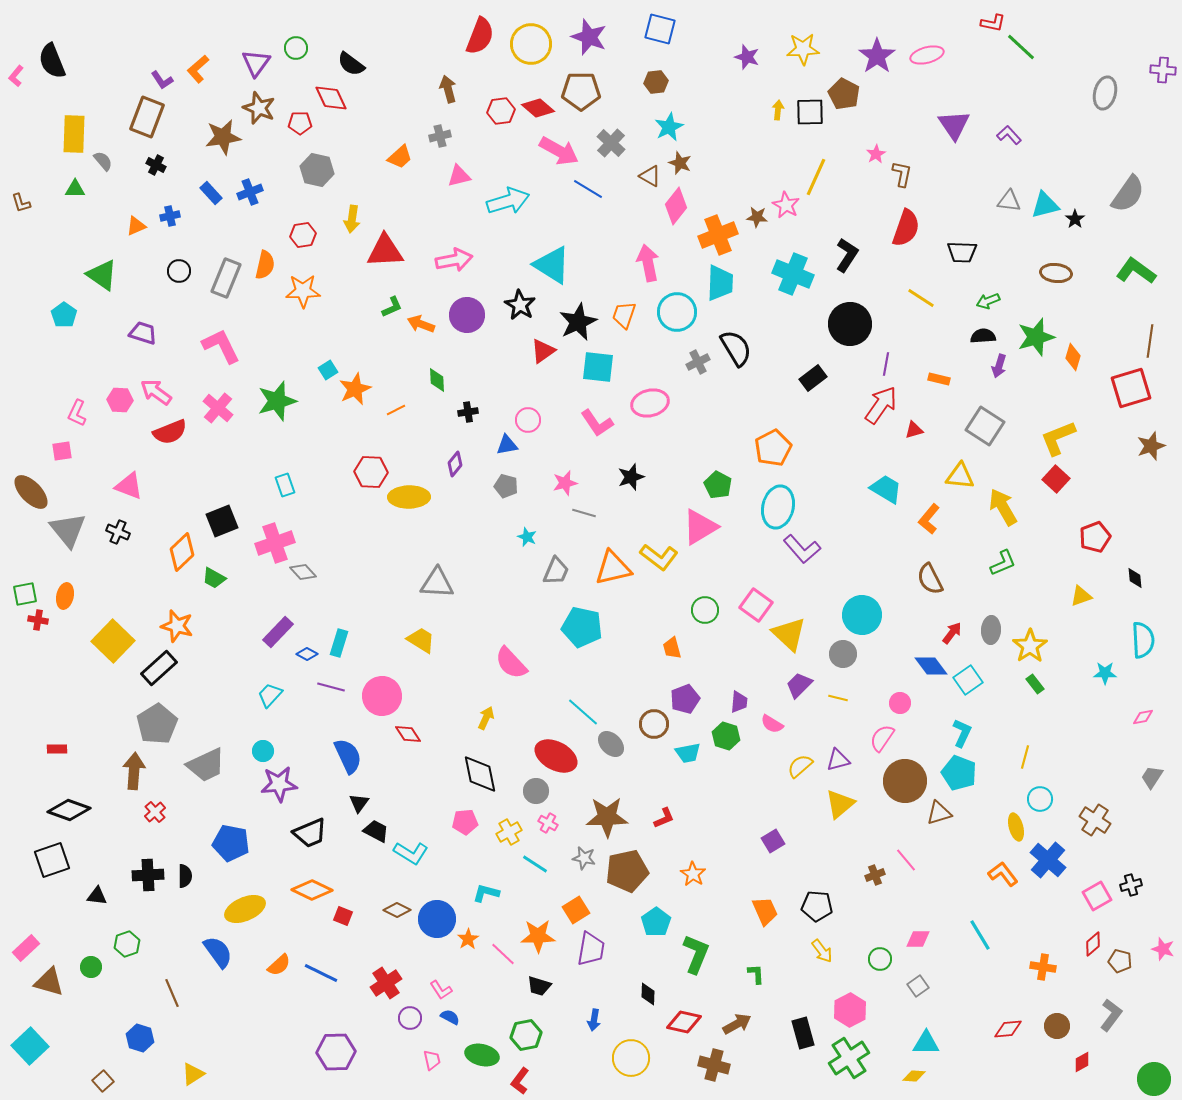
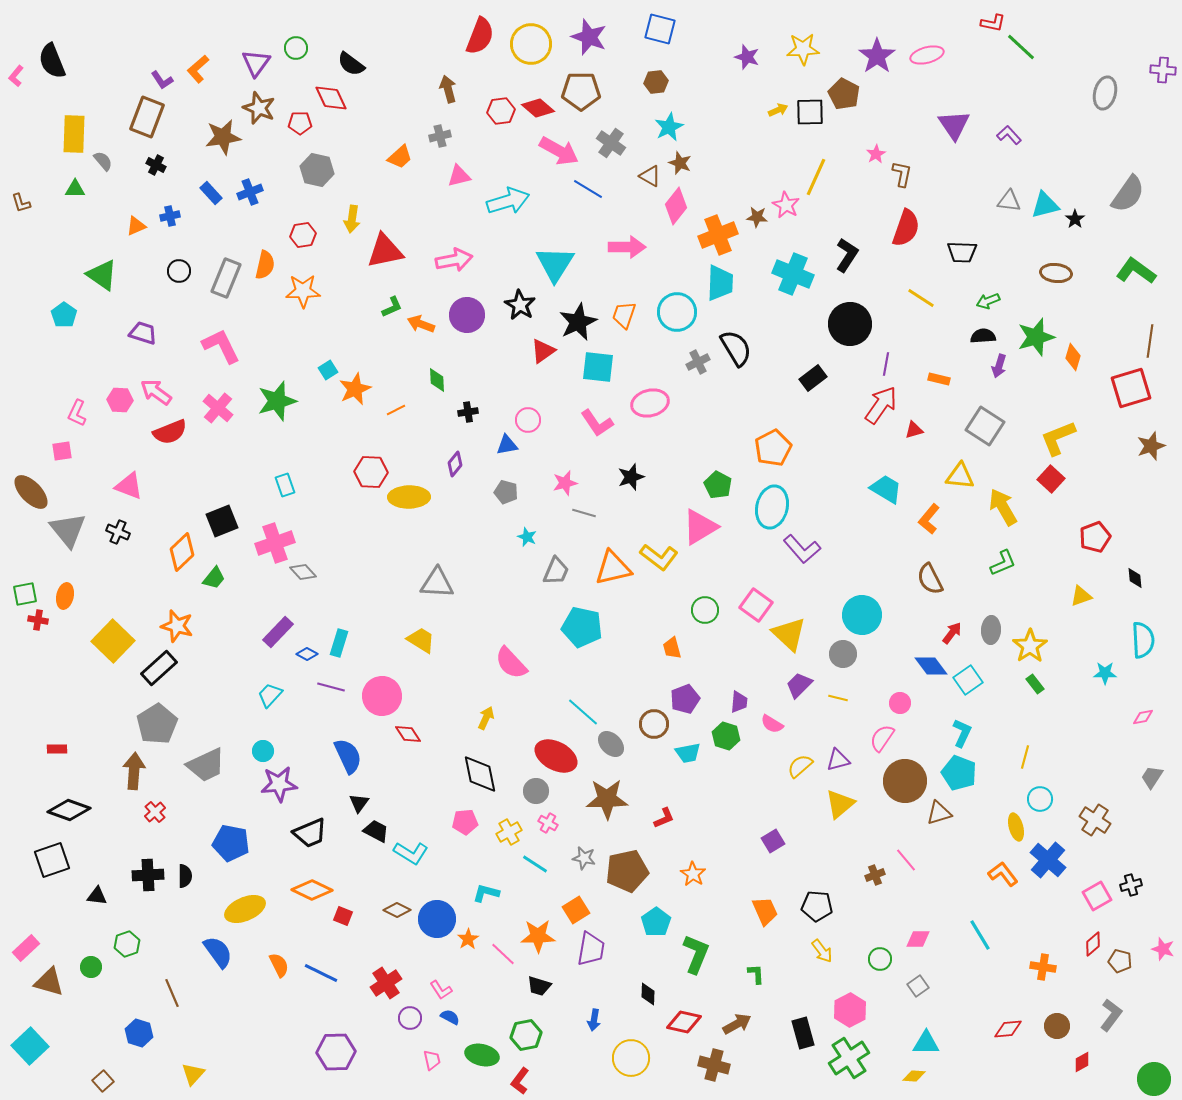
yellow arrow at (778, 110): rotated 60 degrees clockwise
gray cross at (611, 143): rotated 8 degrees counterclockwise
red triangle at (385, 251): rotated 9 degrees counterclockwise
pink arrow at (648, 263): moved 21 px left, 16 px up; rotated 102 degrees clockwise
cyan triangle at (552, 265): moved 3 px right, 1 px up; rotated 30 degrees clockwise
red square at (1056, 479): moved 5 px left
gray pentagon at (506, 486): moved 6 px down
cyan ellipse at (778, 507): moved 6 px left
green trapezoid at (214, 578): rotated 80 degrees counterclockwise
brown star at (607, 817): moved 18 px up
orange semicircle at (279, 965): rotated 75 degrees counterclockwise
blue hexagon at (140, 1038): moved 1 px left, 5 px up
yellow triangle at (193, 1074): rotated 15 degrees counterclockwise
